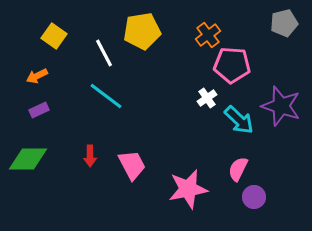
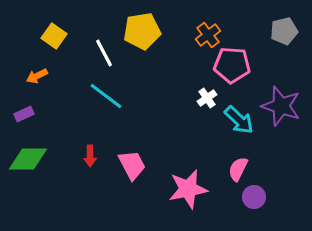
gray pentagon: moved 8 px down
purple rectangle: moved 15 px left, 4 px down
